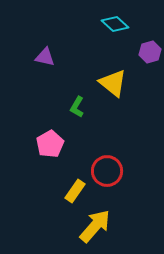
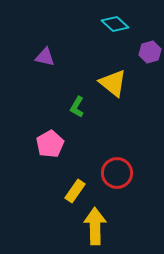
red circle: moved 10 px right, 2 px down
yellow arrow: rotated 42 degrees counterclockwise
